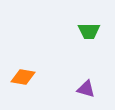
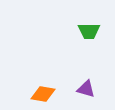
orange diamond: moved 20 px right, 17 px down
